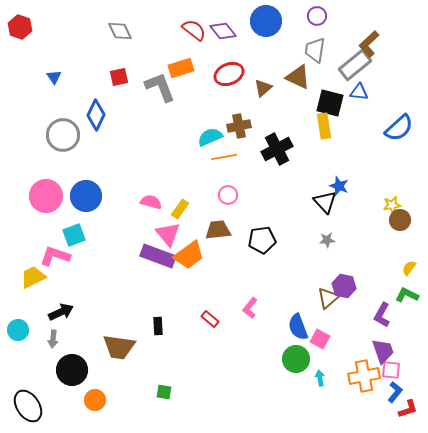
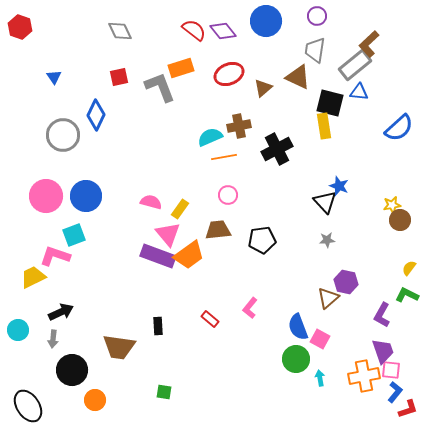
purple hexagon at (344, 286): moved 2 px right, 4 px up
